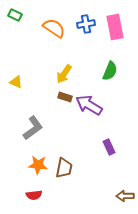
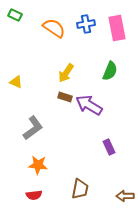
pink rectangle: moved 2 px right, 1 px down
yellow arrow: moved 2 px right, 1 px up
brown trapezoid: moved 16 px right, 21 px down
